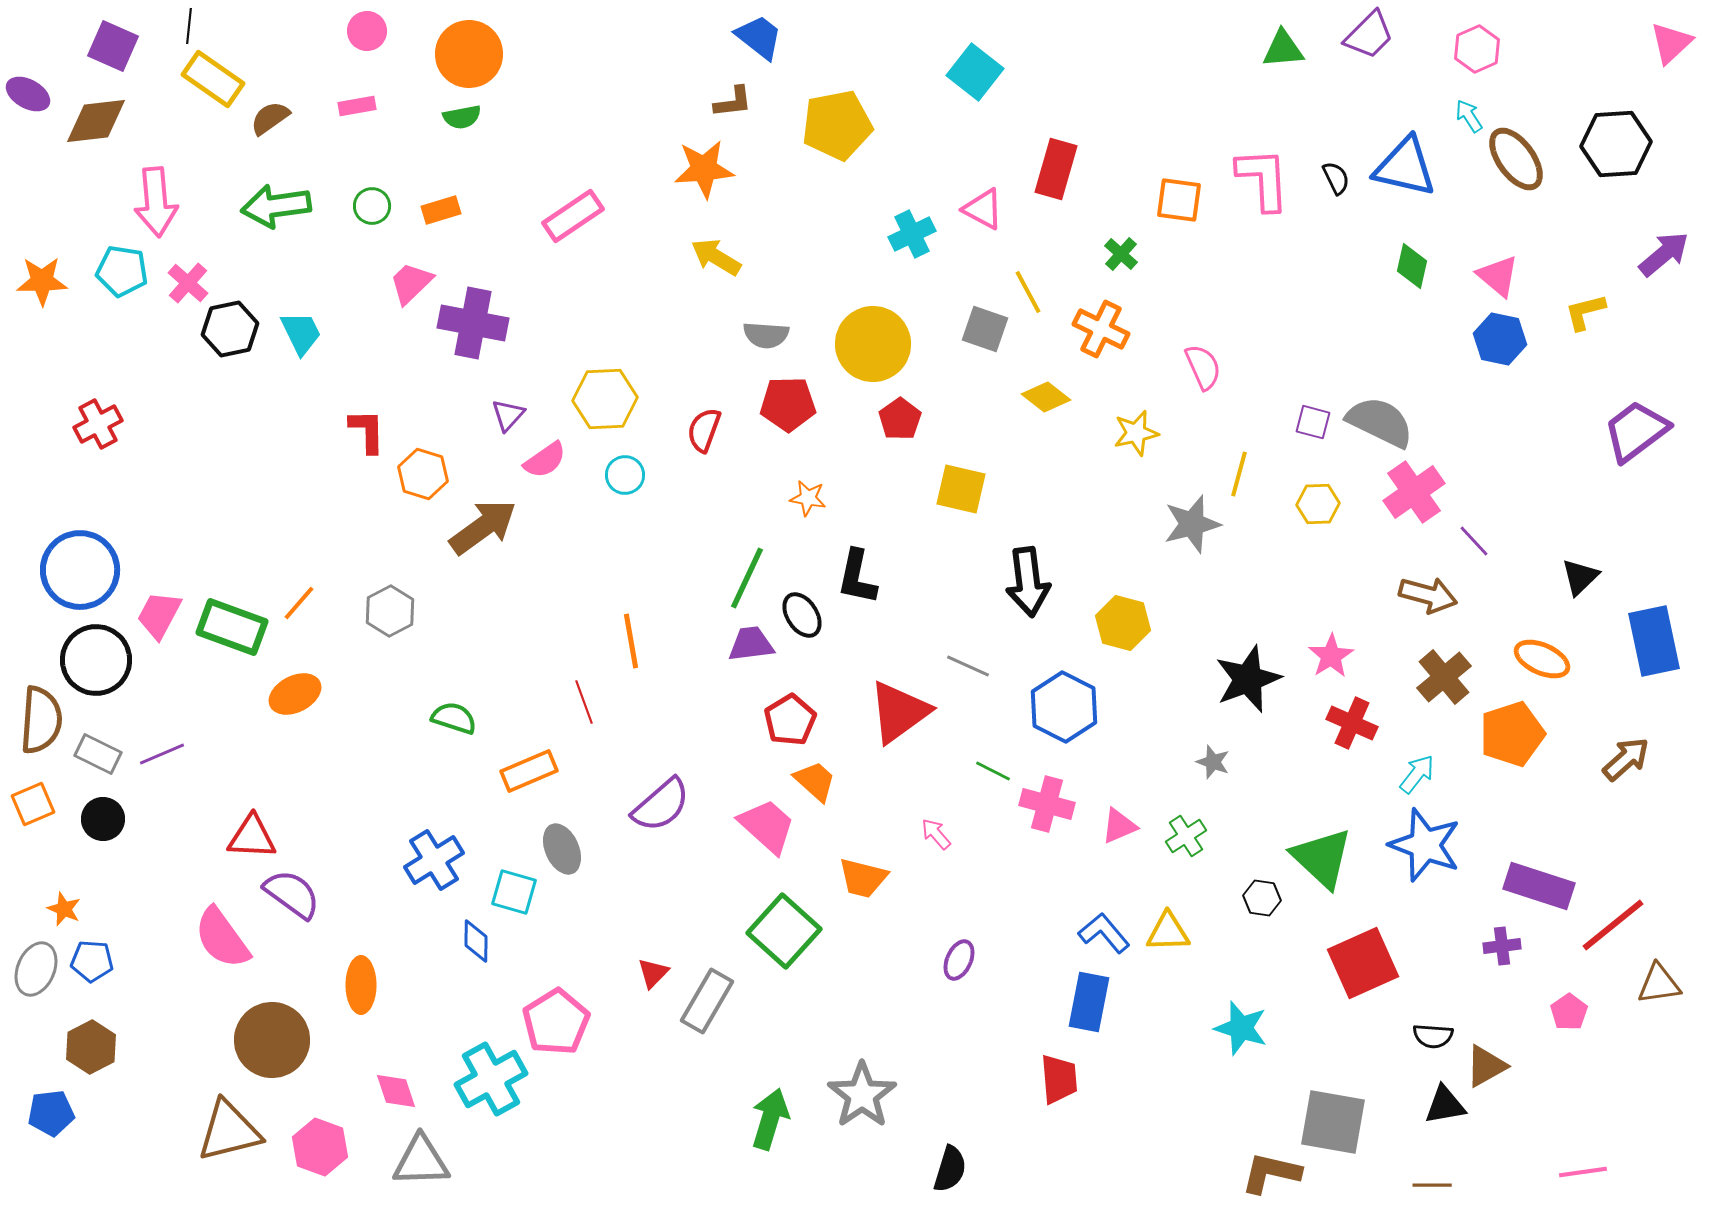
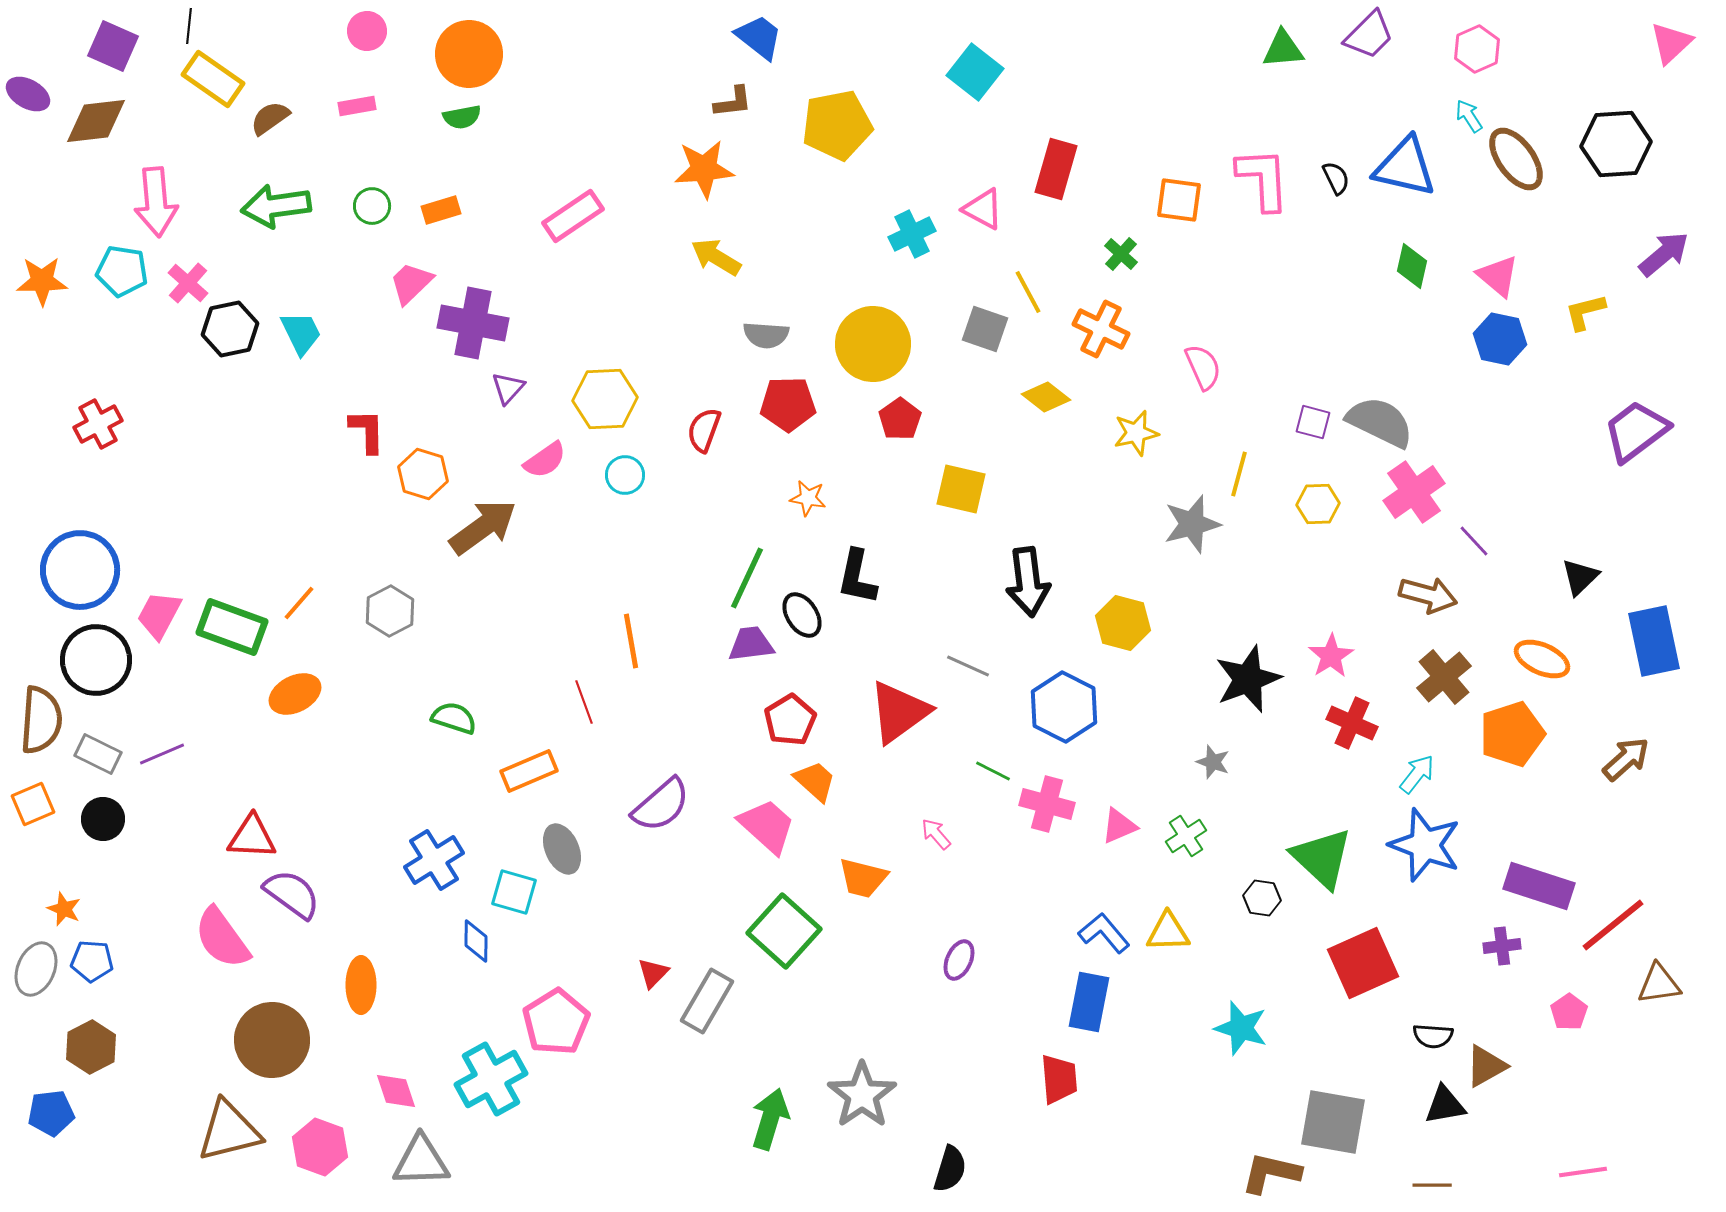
purple triangle at (508, 415): moved 27 px up
